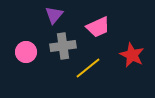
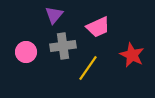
yellow line: rotated 16 degrees counterclockwise
